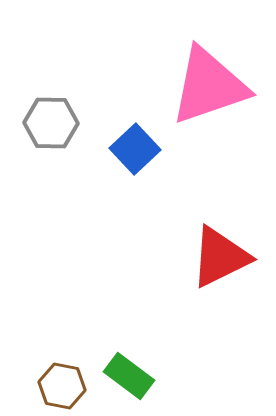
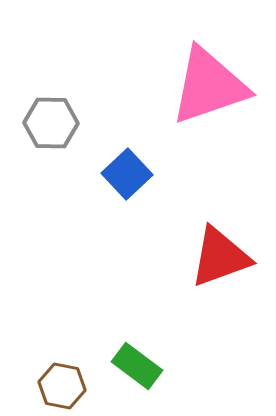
blue square: moved 8 px left, 25 px down
red triangle: rotated 6 degrees clockwise
green rectangle: moved 8 px right, 10 px up
